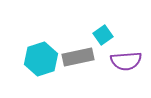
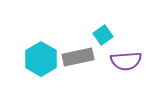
cyan hexagon: rotated 12 degrees counterclockwise
